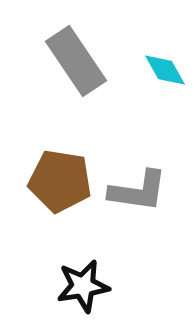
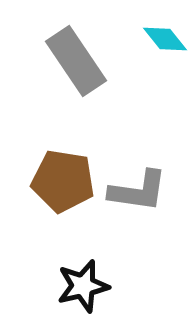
cyan diamond: moved 31 px up; rotated 9 degrees counterclockwise
brown pentagon: moved 3 px right
black star: rotated 4 degrees counterclockwise
